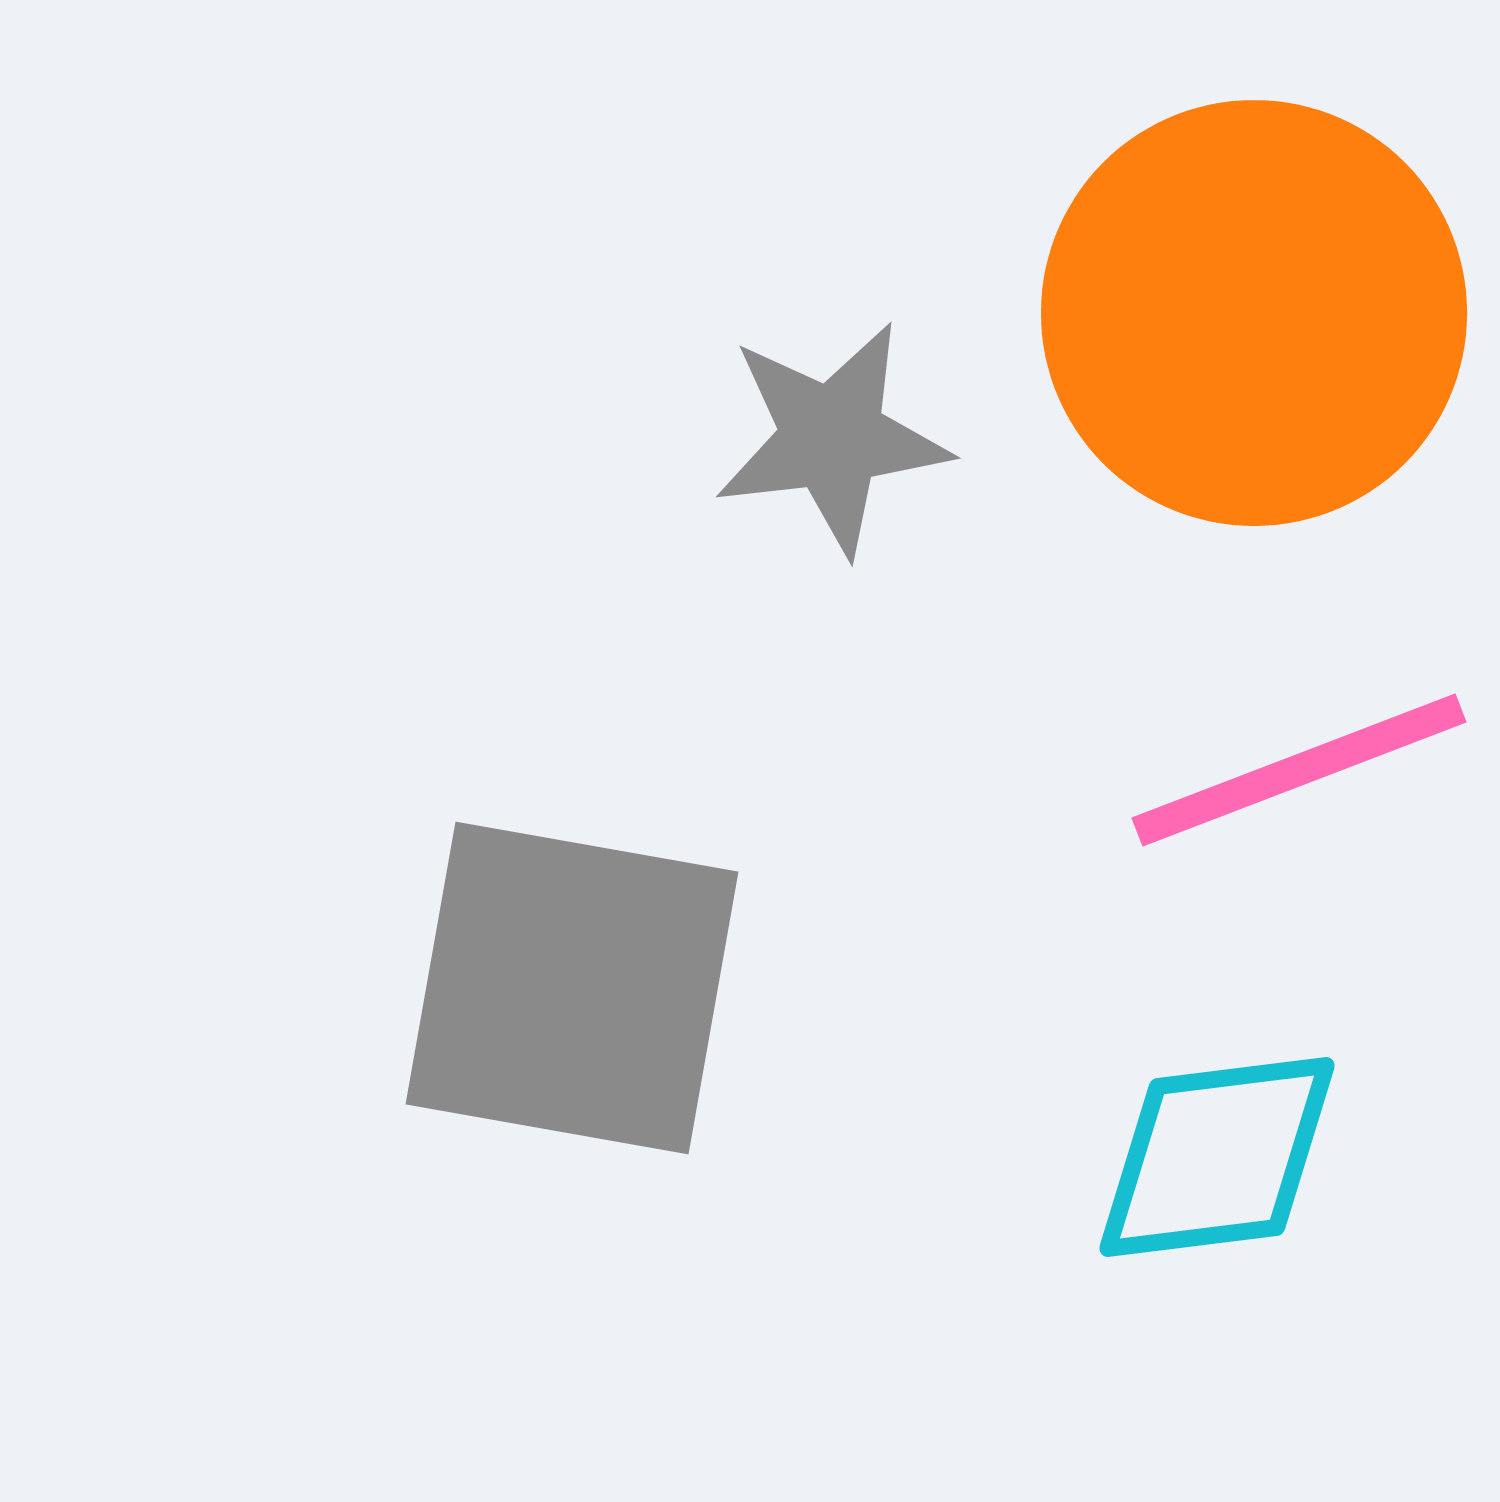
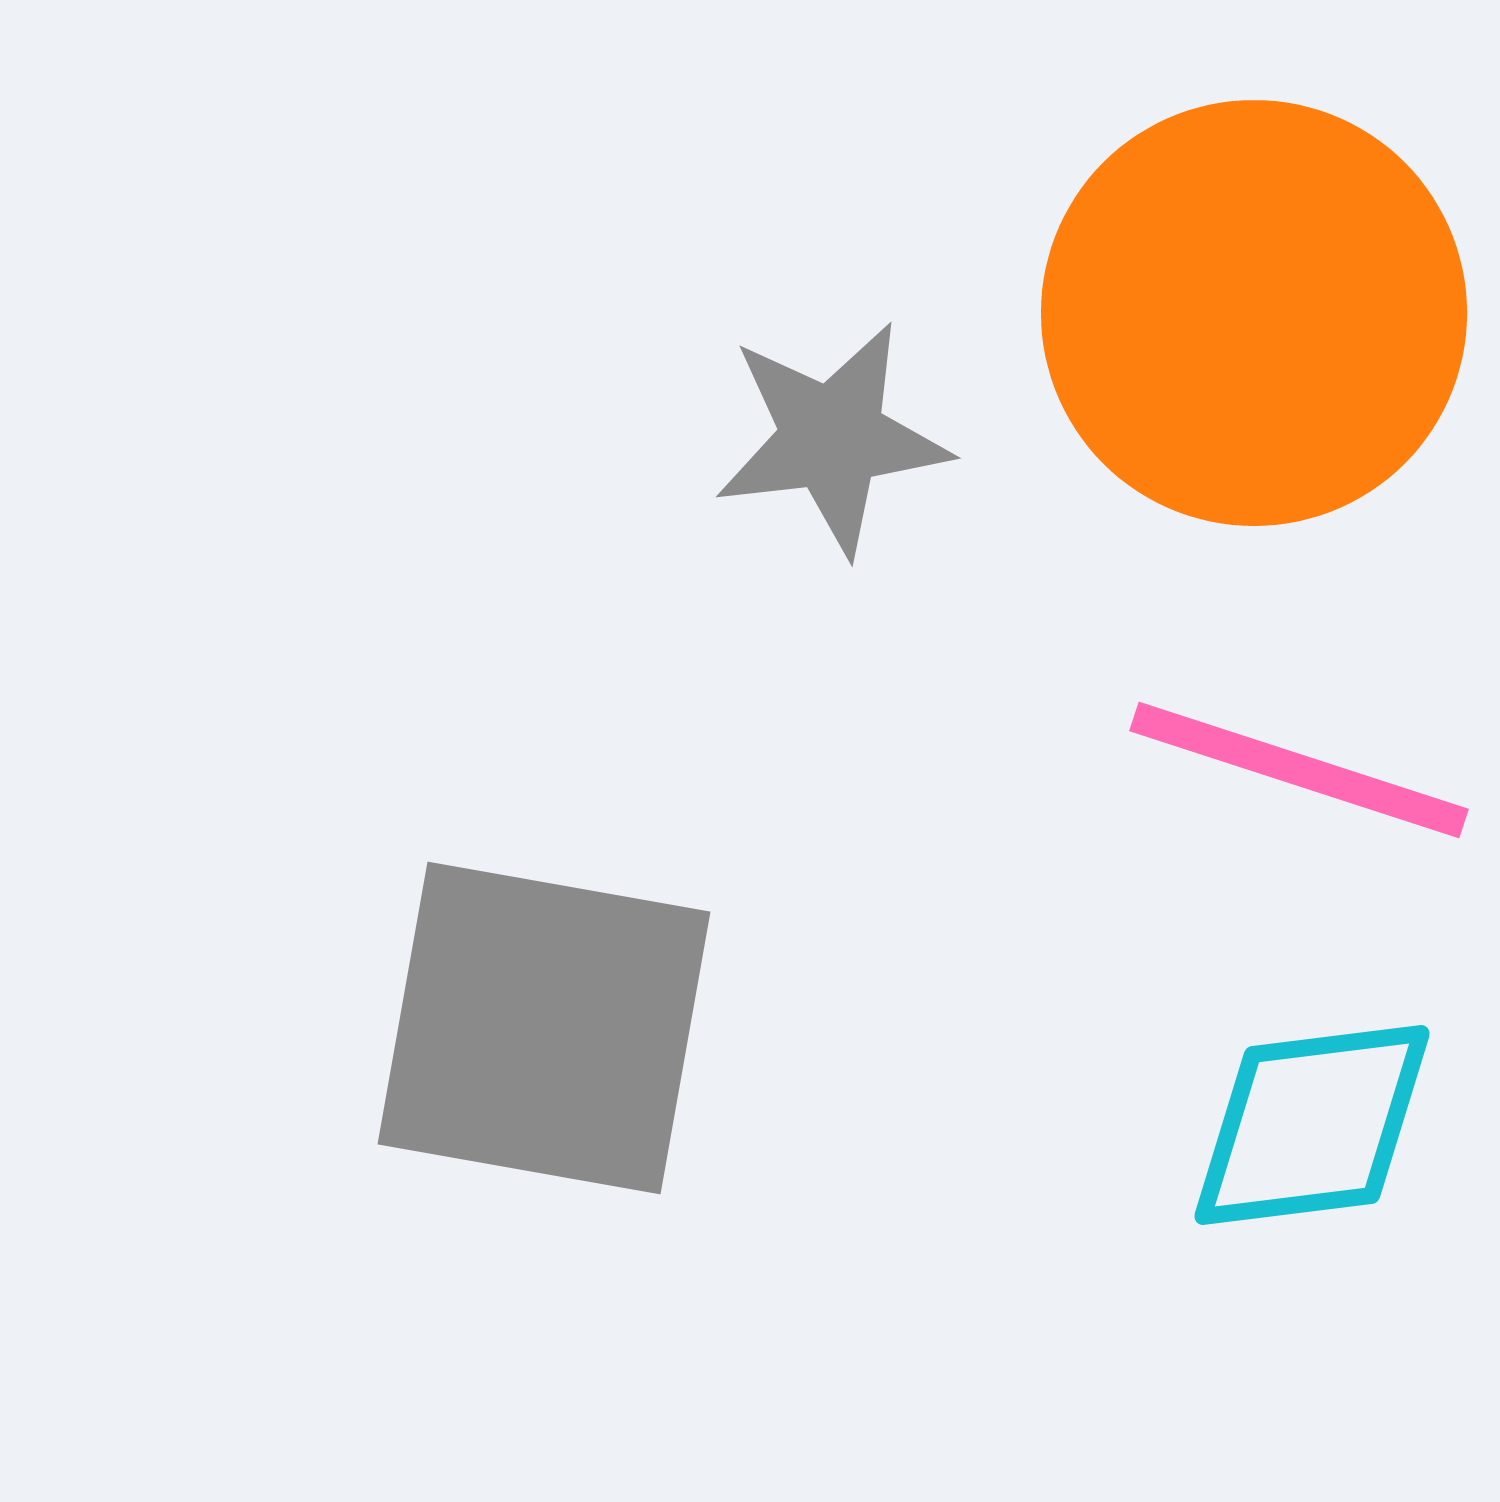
pink line: rotated 39 degrees clockwise
gray square: moved 28 px left, 40 px down
cyan diamond: moved 95 px right, 32 px up
